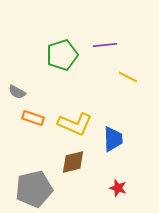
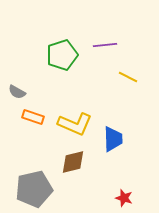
orange rectangle: moved 1 px up
red star: moved 6 px right, 10 px down
